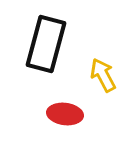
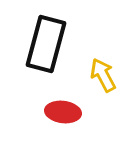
red ellipse: moved 2 px left, 2 px up
